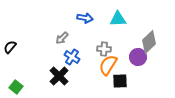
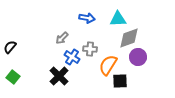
blue arrow: moved 2 px right
gray diamond: moved 20 px left, 4 px up; rotated 25 degrees clockwise
gray cross: moved 14 px left
green square: moved 3 px left, 10 px up
